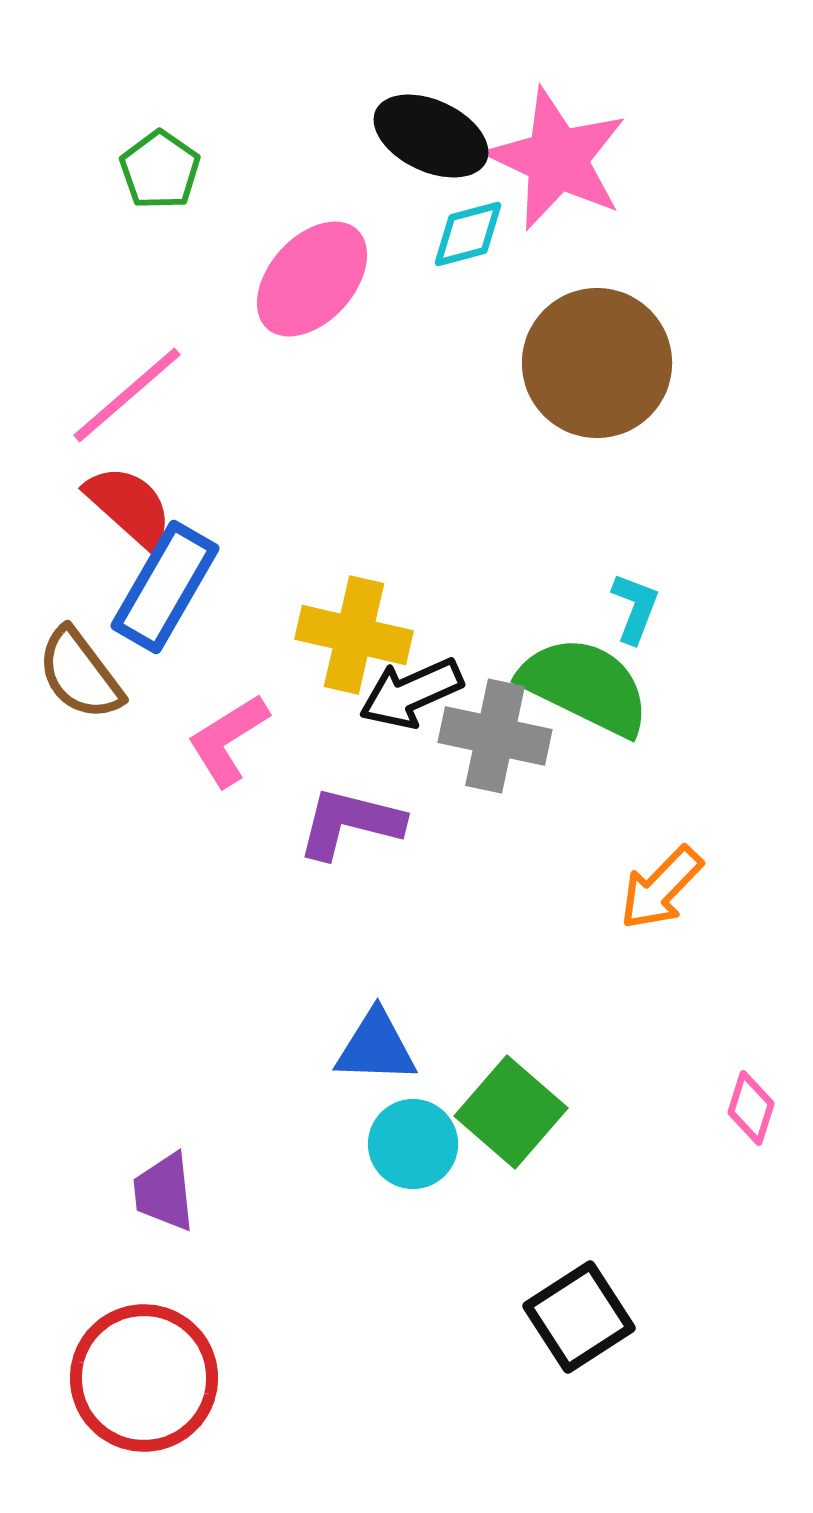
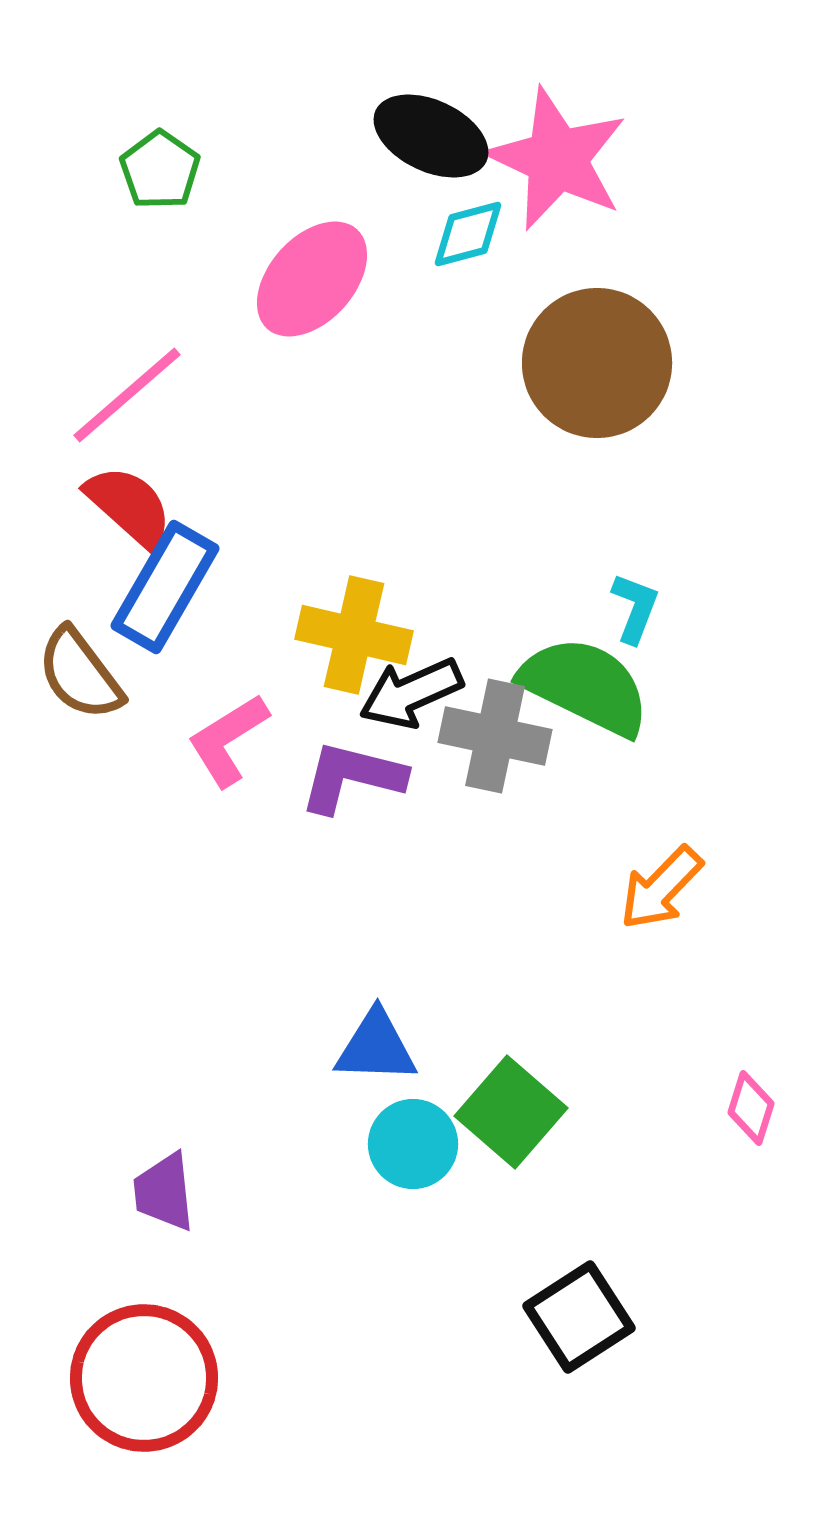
purple L-shape: moved 2 px right, 46 px up
